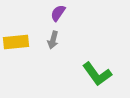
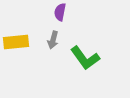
purple semicircle: moved 2 px right, 1 px up; rotated 24 degrees counterclockwise
green L-shape: moved 12 px left, 16 px up
